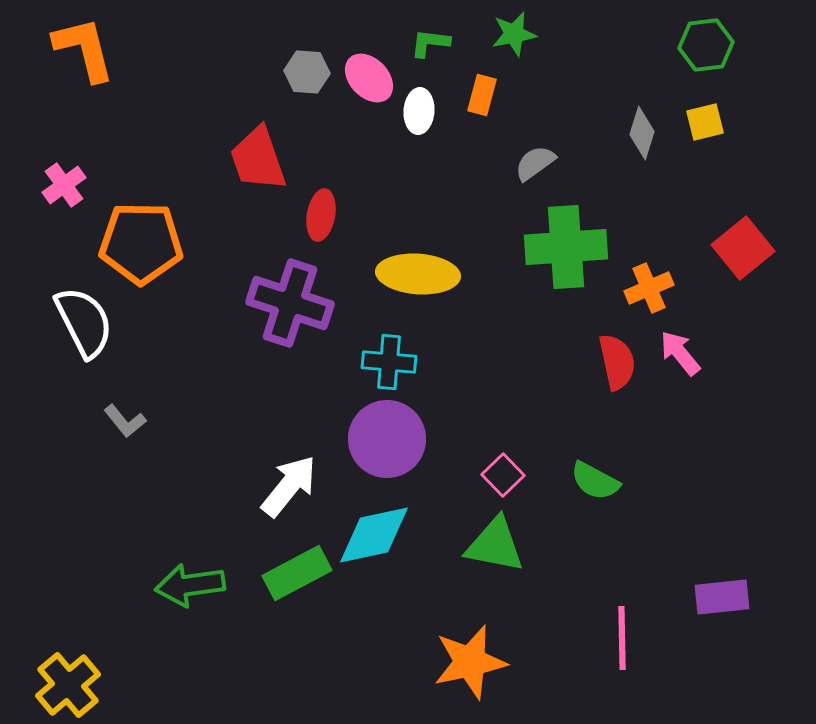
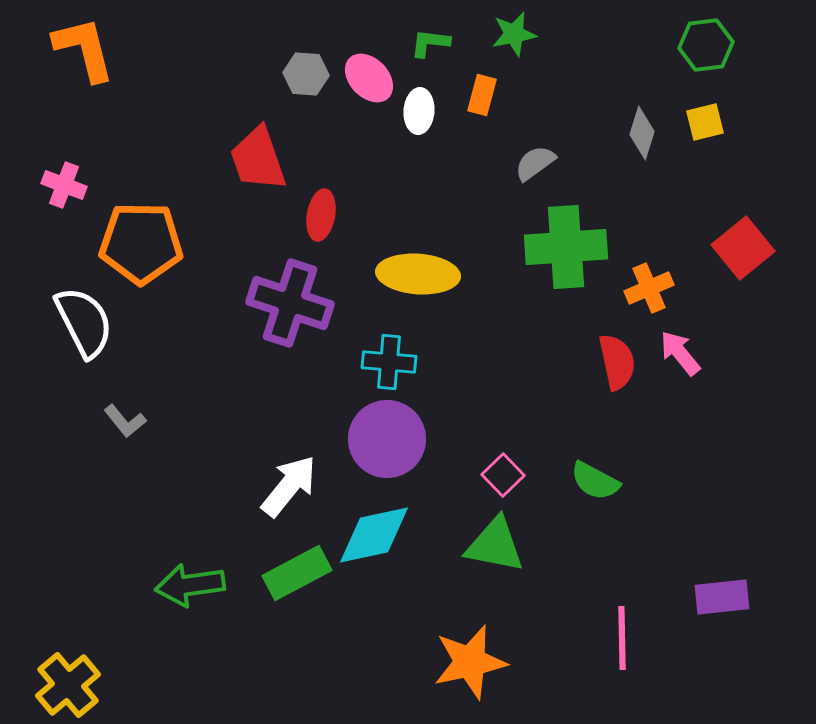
gray hexagon: moved 1 px left, 2 px down
pink cross: rotated 33 degrees counterclockwise
